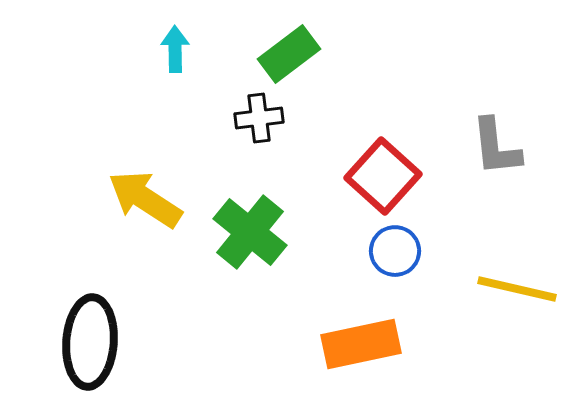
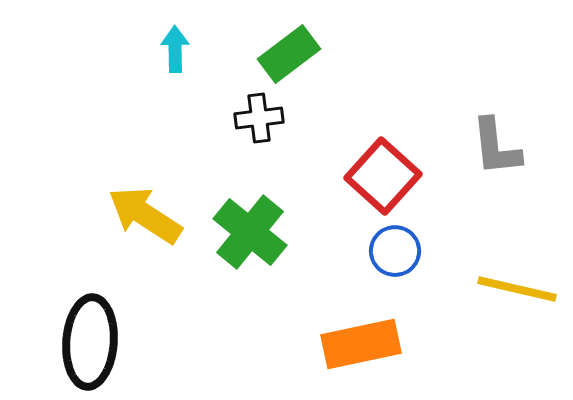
yellow arrow: moved 16 px down
